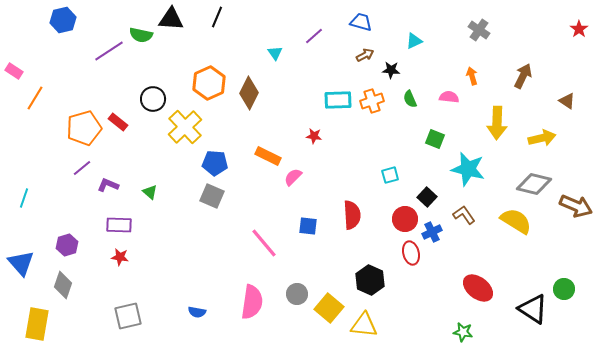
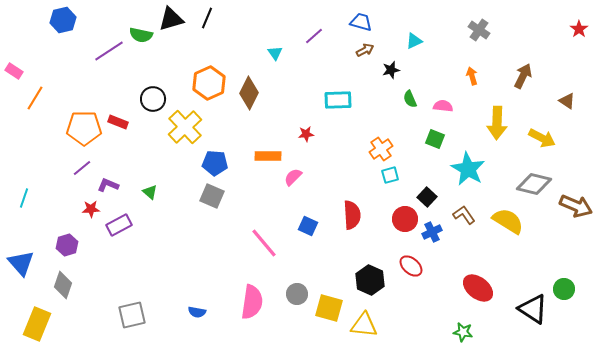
black line at (217, 17): moved 10 px left, 1 px down
black triangle at (171, 19): rotated 20 degrees counterclockwise
brown arrow at (365, 55): moved 5 px up
black star at (391, 70): rotated 18 degrees counterclockwise
pink semicircle at (449, 97): moved 6 px left, 9 px down
orange cross at (372, 101): moved 9 px right, 48 px down; rotated 15 degrees counterclockwise
red rectangle at (118, 122): rotated 18 degrees counterclockwise
orange pentagon at (84, 128): rotated 16 degrees clockwise
red star at (314, 136): moved 8 px left, 2 px up; rotated 14 degrees counterclockwise
yellow arrow at (542, 138): rotated 40 degrees clockwise
orange rectangle at (268, 156): rotated 25 degrees counterclockwise
cyan star at (468, 169): rotated 16 degrees clockwise
yellow semicircle at (516, 221): moved 8 px left
purple rectangle at (119, 225): rotated 30 degrees counterclockwise
blue square at (308, 226): rotated 18 degrees clockwise
red ellipse at (411, 253): moved 13 px down; rotated 35 degrees counterclockwise
red star at (120, 257): moved 29 px left, 48 px up; rotated 12 degrees counterclockwise
yellow square at (329, 308): rotated 24 degrees counterclockwise
gray square at (128, 316): moved 4 px right, 1 px up
yellow rectangle at (37, 324): rotated 12 degrees clockwise
